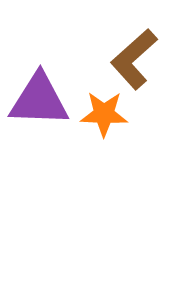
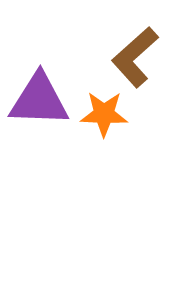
brown L-shape: moved 1 px right, 2 px up
